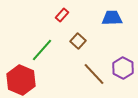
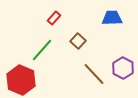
red rectangle: moved 8 px left, 3 px down
